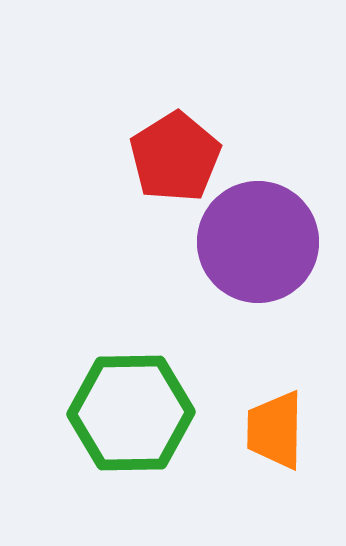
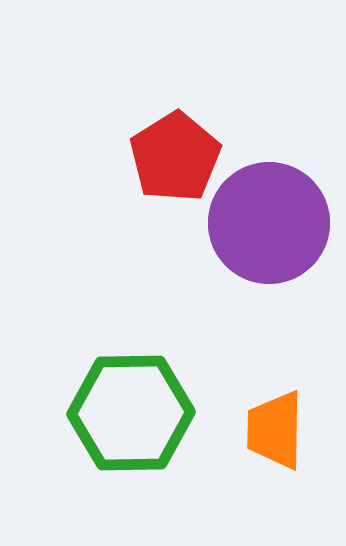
purple circle: moved 11 px right, 19 px up
